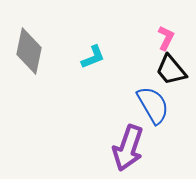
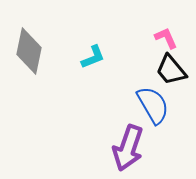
pink L-shape: rotated 50 degrees counterclockwise
